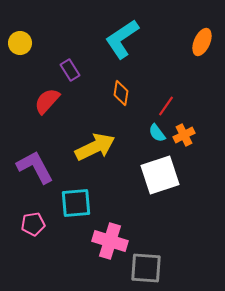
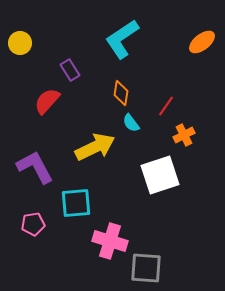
orange ellipse: rotated 28 degrees clockwise
cyan semicircle: moved 26 px left, 10 px up
